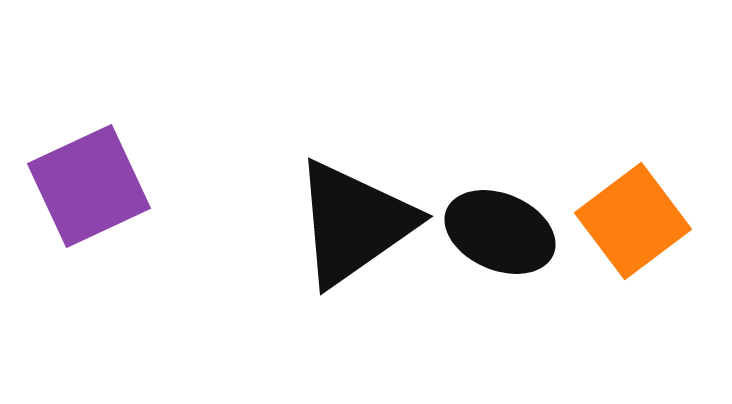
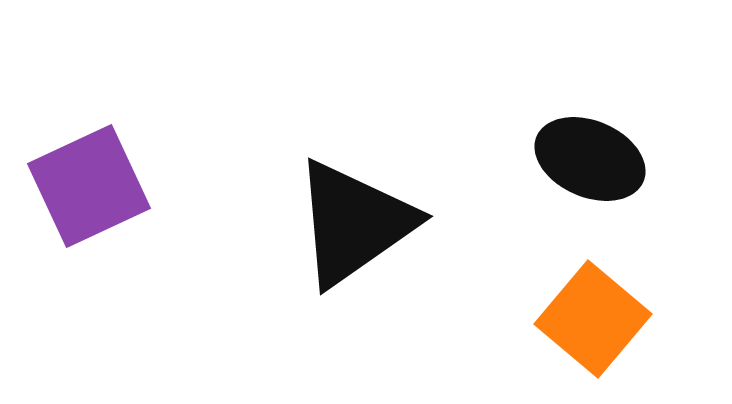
orange square: moved 40 px left, 98 px down; rotated 13 degrees counterclockwise
black ellipse: moved 90 px right, 73 px up
